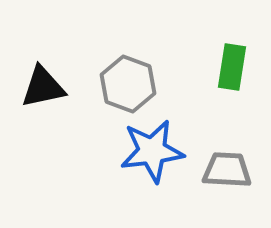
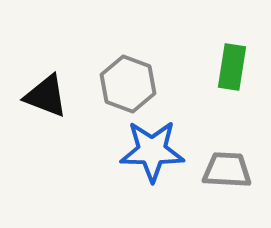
black triangle: moved 3 px right, 9 px down; rotated 33 degrees clockwise
blue star: rotated 8 degrees clockwise
